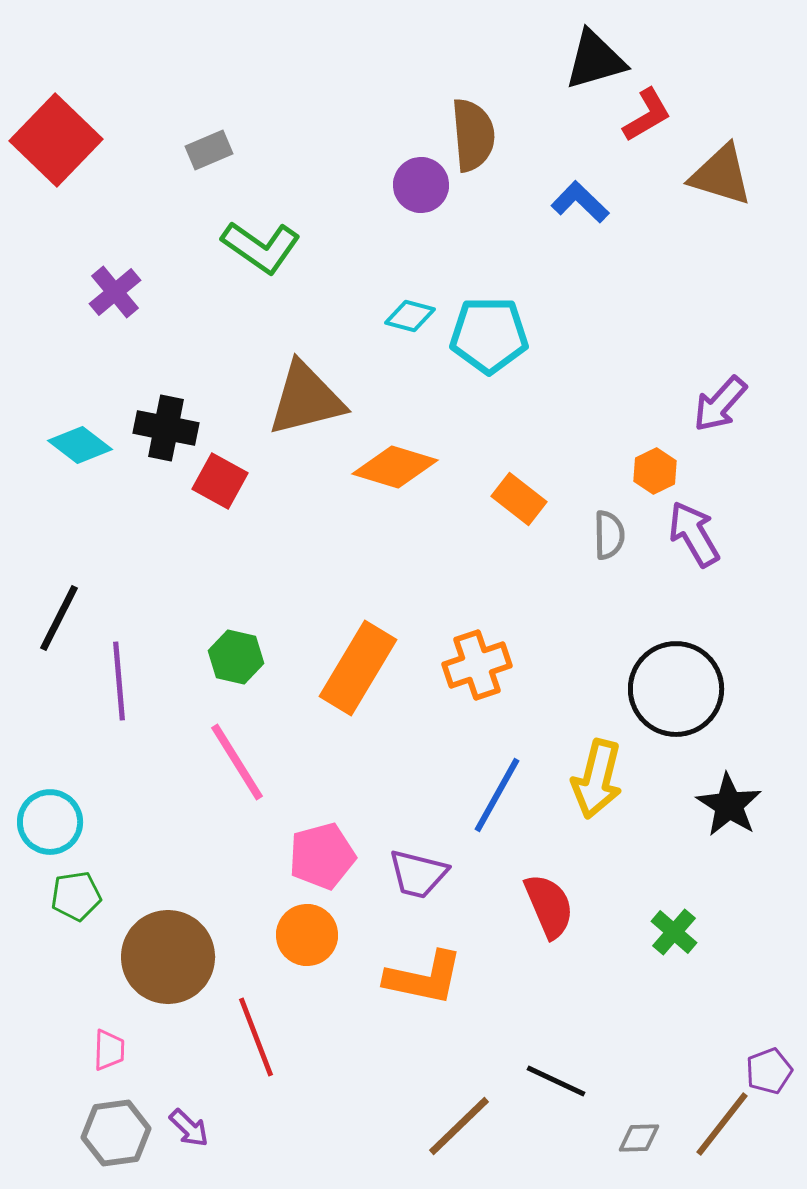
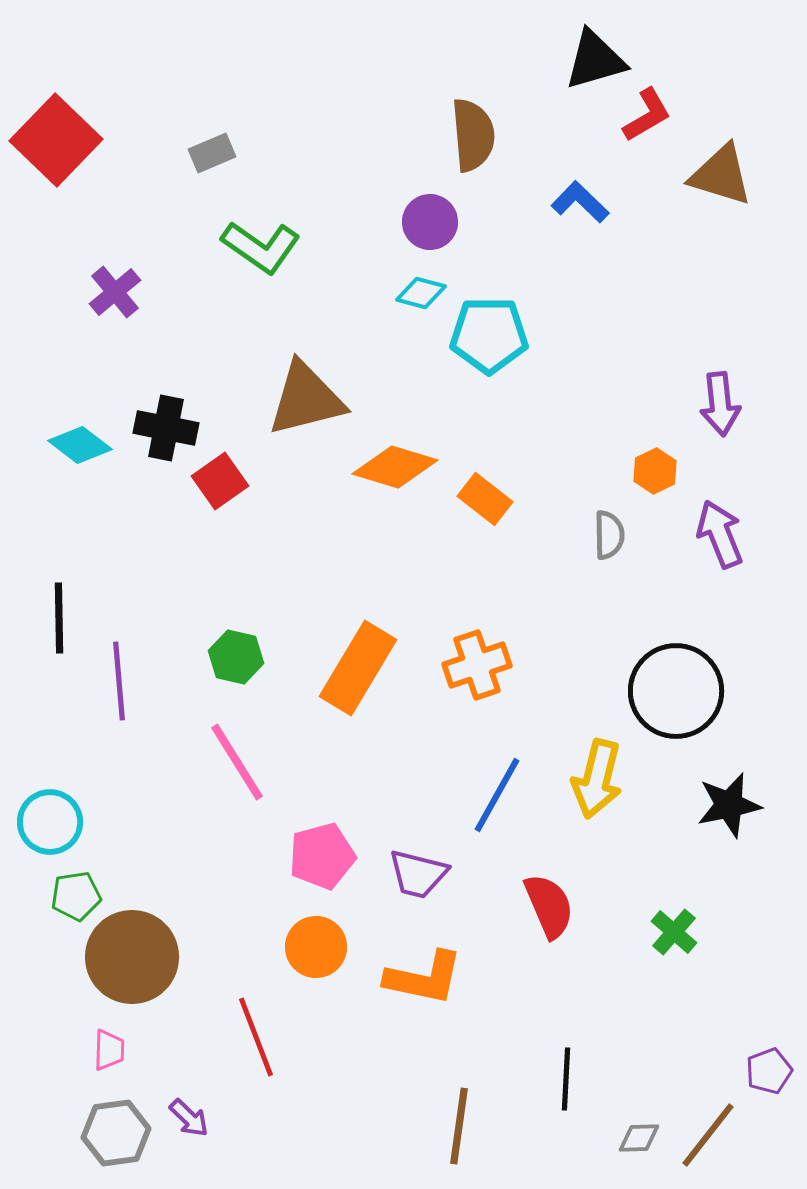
gray rectangle at (209, 150): moved 3 px right, 3 px down
purple circle at (421, 185): moved 9 px right, 37 px down
cyan diamond at (410, 316): moved 11 px right, 23 px up
purple arrow at (720, 404): rotated 48 degrees counterclockwise
red square at (220, 481): rotated 26 degrees clockwise
orange rectangle at (519, 499): moved 34 px left
purple arrow at (694, 534): moved 26 px right; rotated 8 degrees clockwise
black line at (59, 618): rotated 28 degrees counterclockwise
black circle at (676, 689): moved 2 px down
black star at (729, 805): rotated 28 degrees clockwise
orange circle at (307, 935): moved 9 px right, 12 px down
brown circle at (168, 957): moved 36 px left
black line at (556, 1081): moved 10 px right, 2 px up; rotated 68 degrees clockwise
brown line at (722, 1124): moved 14 px left, 11 px down
brown line at (459, 1126): rotated 38 degrees counterclockwise
purple arrow at (189, 1128): moved 10 px up
